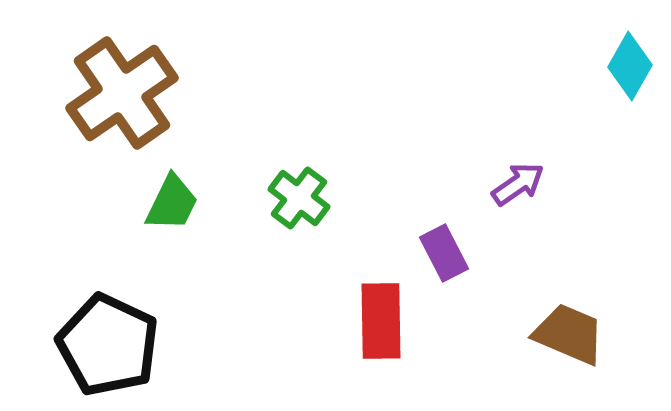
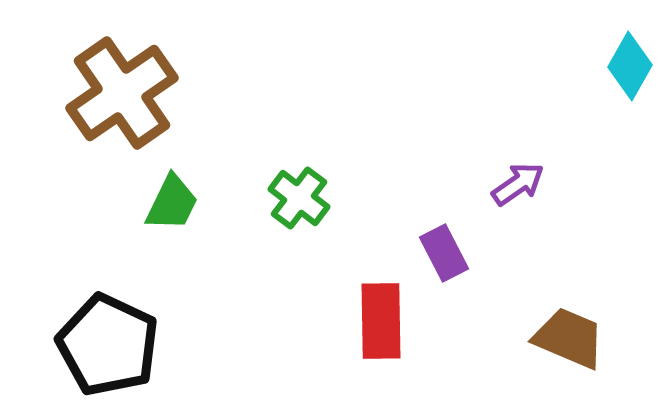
brown trapezoid: moved 4 px down
